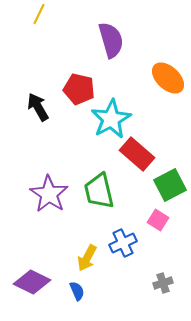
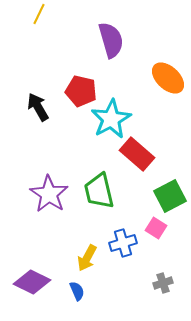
red pentagon: moved 2 px right, 2 px down
green square: moved 11 px down
pink square: moved 2 px left, 8 px down
blue cross: rotated 8 degrees clockwise
